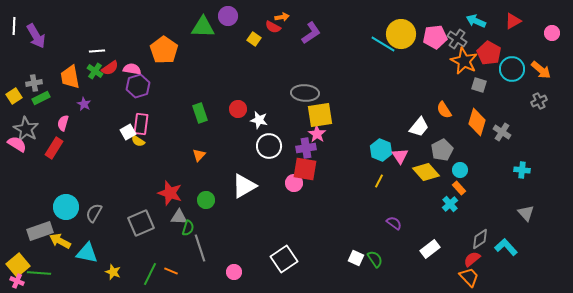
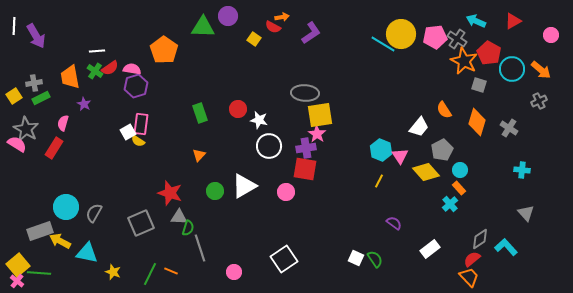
pink circle at (552, 33): moved 1 px left, 2 px down
purple hexagon at (138, 86): moved 2 px left
gray cross at (502, 132): moved 7 px right, 4 px up
pink circle at (294, 183): moved 8 px left, 9 px down
green circle at (206, 200): moved 9 px right, 9 px up
pink cross at (17, 281): rotated 16 degrees clockwise
